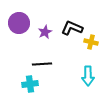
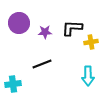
black L-shape: rotated 20 degrees counterclockwise
purple star: rotated 24 degrees clockwise
yellow cross: rotated 24 degrees counterclockwise
black line: rotated 18 degrees counterclockwise
cyan cross: moved 17 px left
